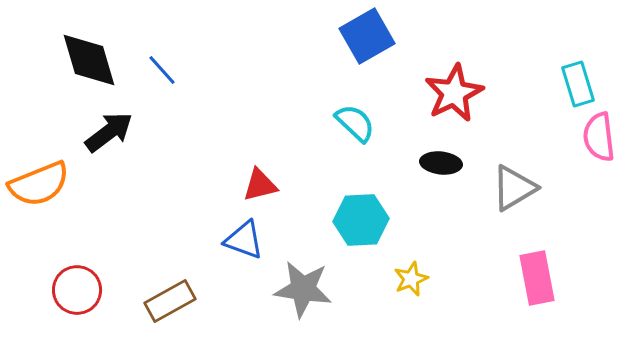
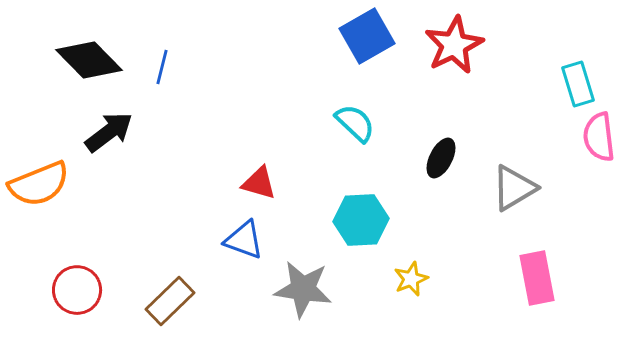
black diamond: rotated 28 degrees counterclockwise
blue line: moved 3 px up; rotated 56 degrees clockwise
red star: moved 48 px up
black ellipse: moved 5 px up; rotated 69 degrees counterclockwise
red triangle: moved 1 px left, 2 px up; rotated 30 degrees clockwise
brown rectangle: rotated 15 degrees counterclockwise
